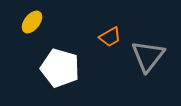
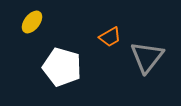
gray triangle: moved 1 px left, 1 px down
white pentagon: moved 2 px right, 1 px up
